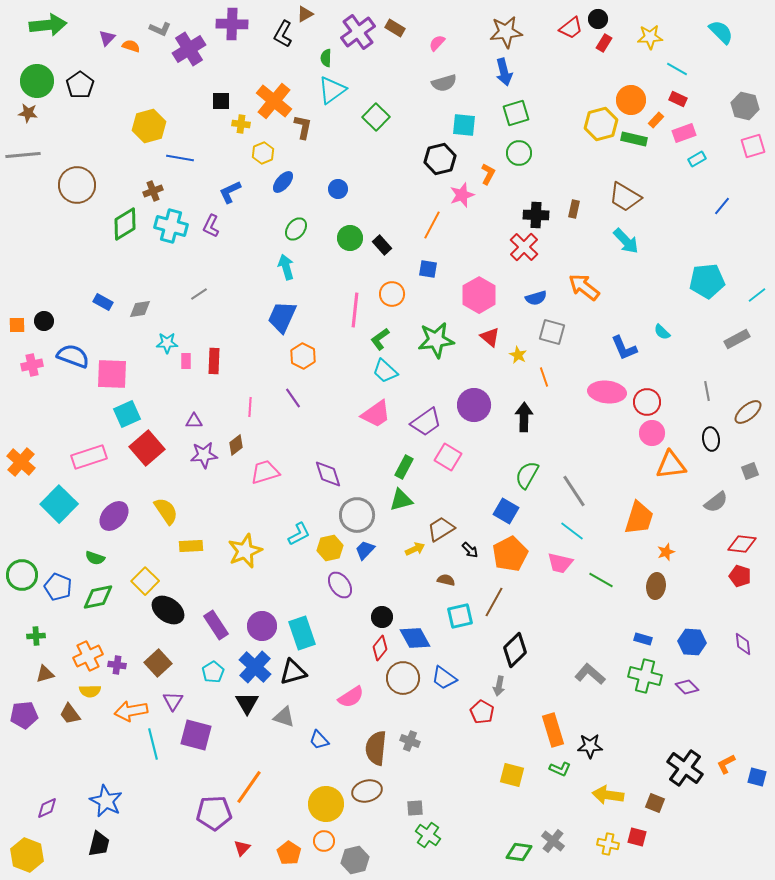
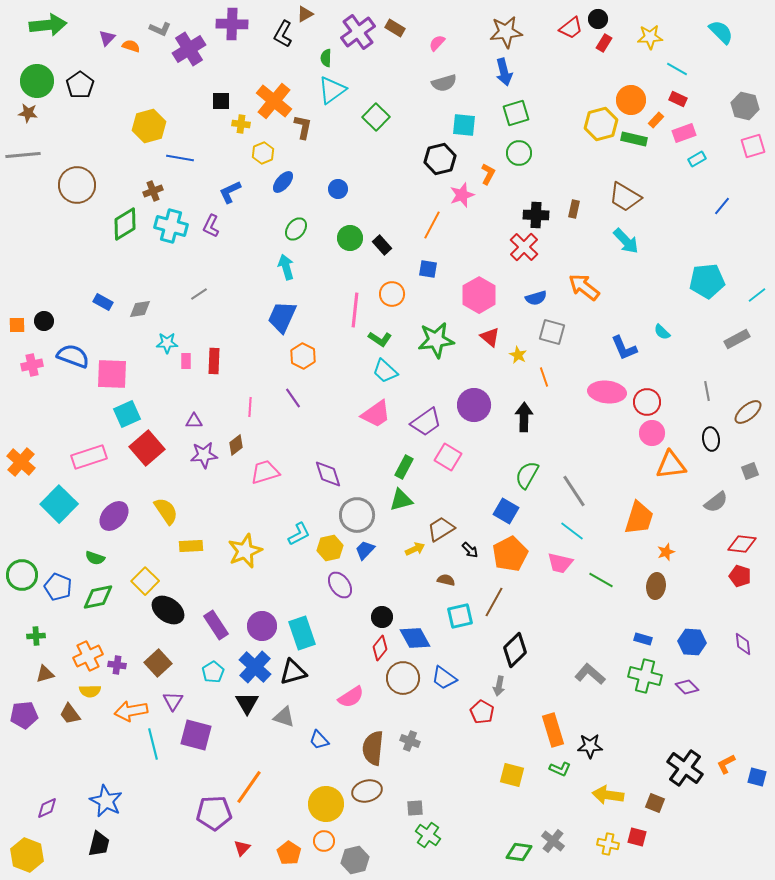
green L-shape at (380, 339): rotated 110 degrees counterclockwise
brown semicircle at (376, 748): moved 3 px left
